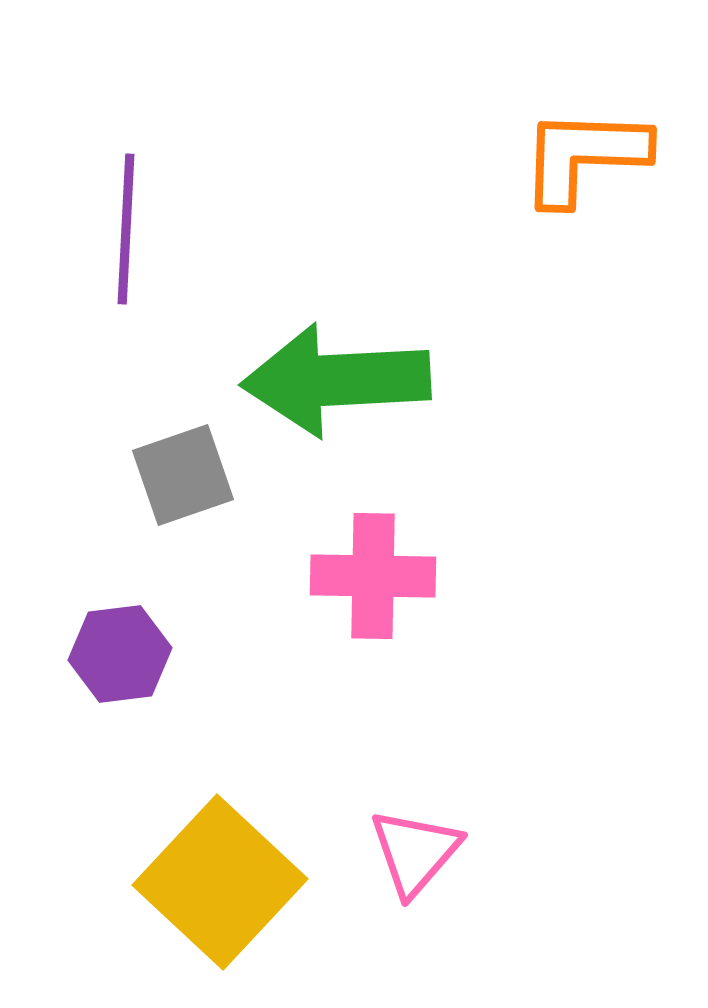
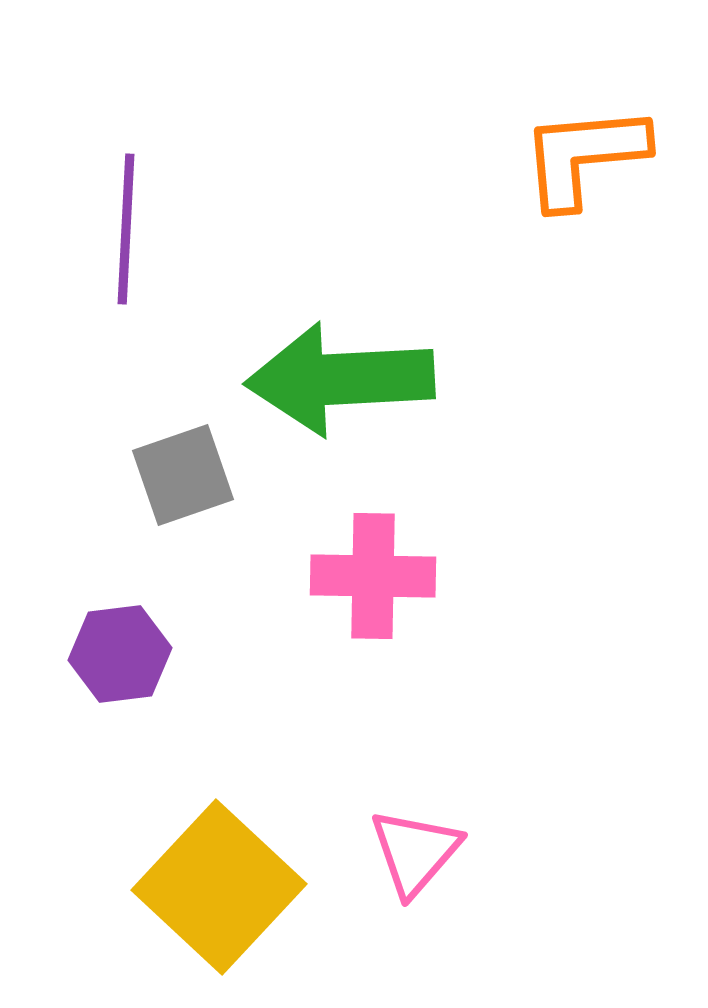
orange L-shape: rotated 7 degrees counterclockwise
green arrow: moved 4 px right, 1 px up
yellow square: moved 1 px left, 5 px down
